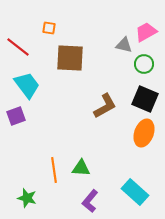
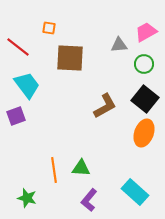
gray triangle: moved 5 px left; rotated 18 degrees counterclockwise
black square: rotated 16 degrees clockwise
purple L-shape: moved 1 px left, 1 px up
